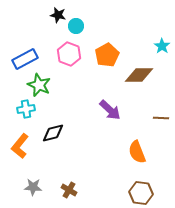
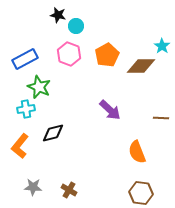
brown diamond: moved 2 px right, 9 px up
green star: moved 2 px down
